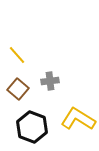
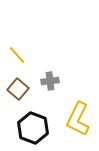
yellow L-shape: rotated 96 degrees counterclockwise
black hexagon: moved 1 px right, 1 px down
